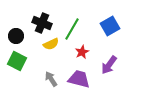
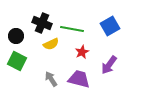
green line: rotated 70 degrees clockwise
